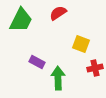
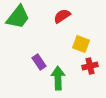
red semicircle: moved 4 px right, 3 px down
green trapezoid: moved 3 px left, 3 px up; rotated 12 degrees clockwise
purple rectangle: moved 2 px right; rotated 28 degrees clockwise
red cross: moved 5 px left, 2 px up
